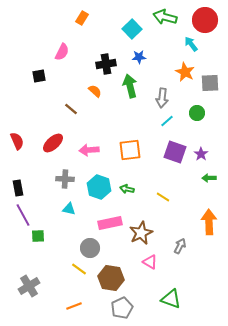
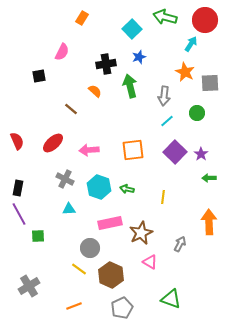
cyan arrow at (191, 44): rotated 70 degrees clockwise
blue star at (139, 57): rotated 16 degrees counterclockwise
gray arrow at (162, 98): moved 2 px right, 2 px up
orange square at (130, 150): moved 3 px right
purple square at (175, 152): rotated 25 degrees clockwise
gray cross at (65, 179): rotated 24 degrees clockwise
black rectangle at (18, 188): rotated 21 degrees clockwise
yellow line at (163, 197): rotated 64 degrees clockwise
cyan triangle at (69, 209): rotated 16 degrees counterclockwise
purple line at (23, 215): moved 4 px left, 1 px up
gray arrow at (180, 246): moved 2 px up
brown hexagon at (111, 278): moved 3 px up; rotated 15 degrees clockwise
